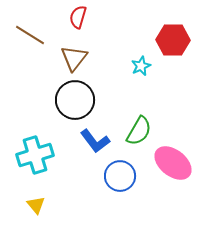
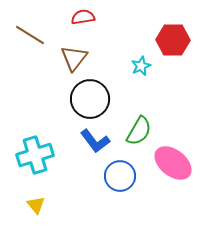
red semicircle: moved 5 px right; rotated 65 degrees clockwise
black circle: moved 15 px right, 1 px up
